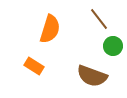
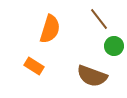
green circle: moved 1 px right
